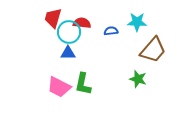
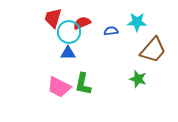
red semicircle: rotated 30 degrees counterclockwise
